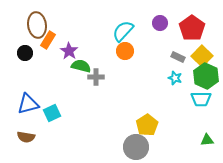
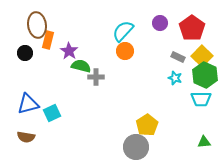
orange rectangle: rotated 18 degrees counterclockwise
green hexagon: moved 1 px left, 1 px up
green triangle: moved 3 px left, 2 px down
